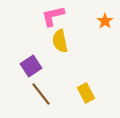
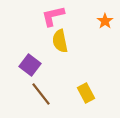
purple square: moved 1 px left, 1 px up; rotated 20 degrees counterclockwise
